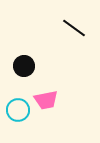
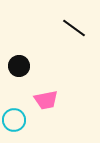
black circle: moved 5 px left
cyan circle: moved 4 px left, 10 px down
